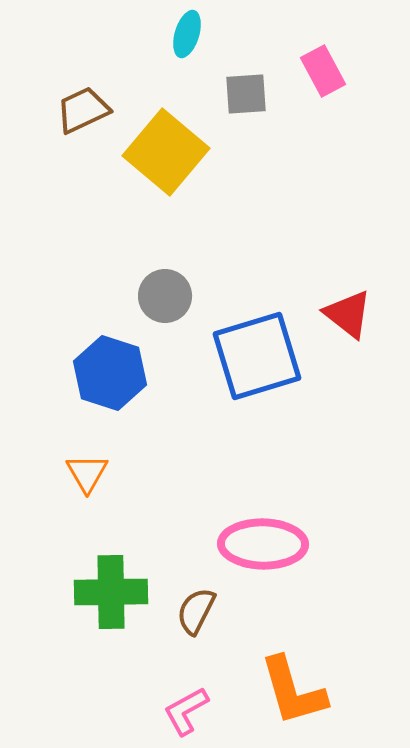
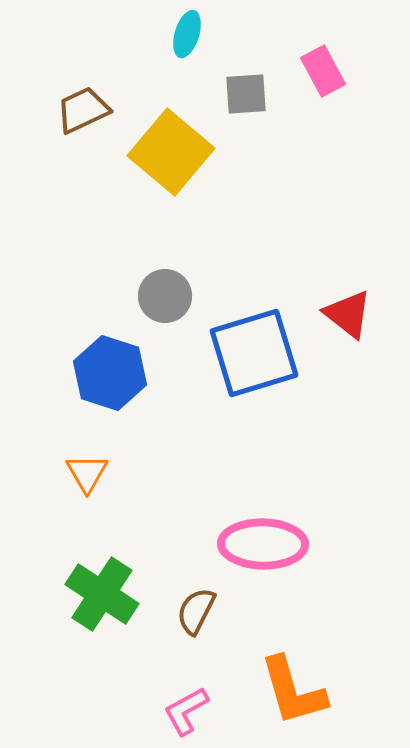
yellow square: moved 5 px right
blue square: moved 3 px left, 3 px up
green cross: moved 9 px left, 2 px down; rotated 34 degrees clockwise
